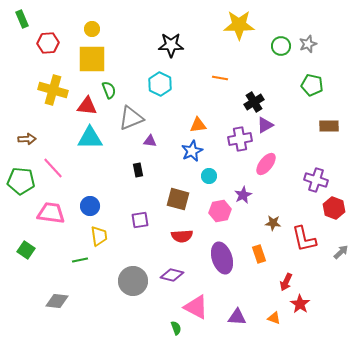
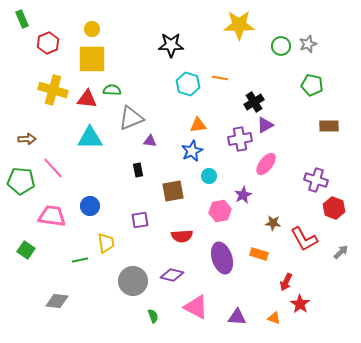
red hexagon at (48, 43): rotated 20 degrees counterclockwise
cyan hexagon at (160, 84): moved 28 px right; rotated 10 degrees counterclockwise
green semicircle at (109, 90): moved 3 px right; rotated 66 degrees counterclockwise
red triangle at (87, 106): moved 7 px up
brown square at (178, 199): moved 5 px left, 8 px up; rotated 25 degrees counterclockwise
pink trapezoid at (51, 213): moved 1 px right, 3 px down
yellow trapezoid at (99, 236): moved 7 px right, 7 px down
red L-shape at (304, 239): rotated 16 degrees counterclockwise
orange rectangle at (259, 254): rotated 54 degrees counterclockwise
green semicircle at (176, 328): moved 23 px left, 12 px up
